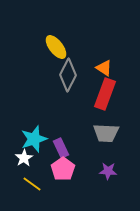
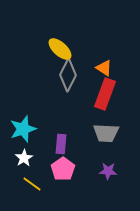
yellow ellipse: moved 4 px right, 2 px down; rotated 10 degrees counterclockwise
cyan star: moved 11 px left, 10 px up
purple rectangle: moved 4 px up; rotated 30 degrees clockwise
